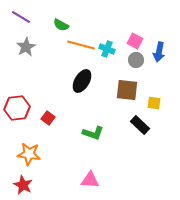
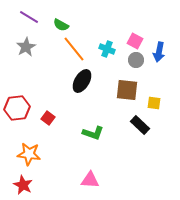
purple line: moved 8 px right
orange line: moved 7 px left, 4 px down; rotated 36 degrees clockwise
